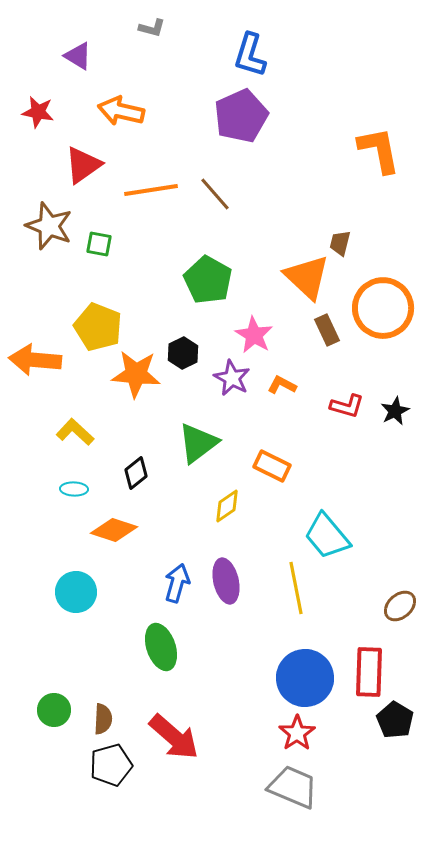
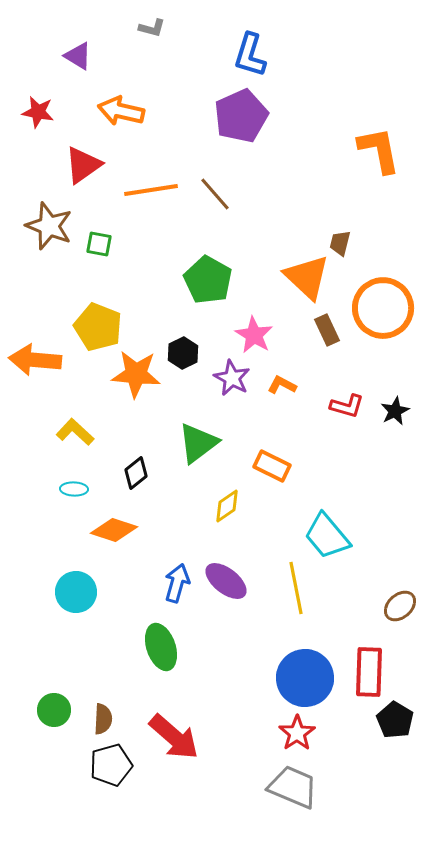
purple ellipse at (226, 581): rotated 39 degrees counterclockwise
